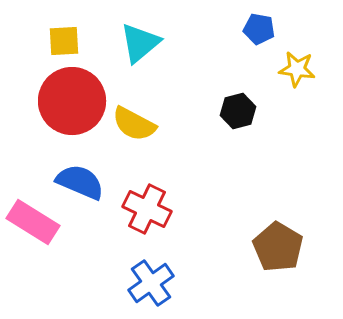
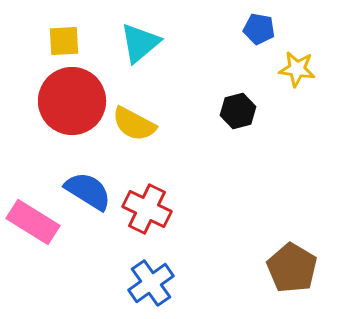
blue semicircle: moved 8 px right, 9 px down; rotated 9 degrees clockwise
brown pentagon: moved 14 px right, 21 px down
